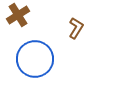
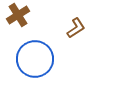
brown L-shape: rotated 25 degrees clockwise
